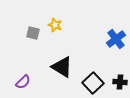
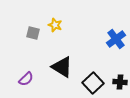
purple semicircle: moved 3 px right, 3 px up
